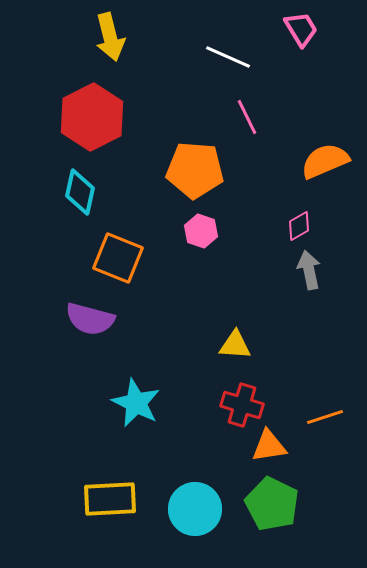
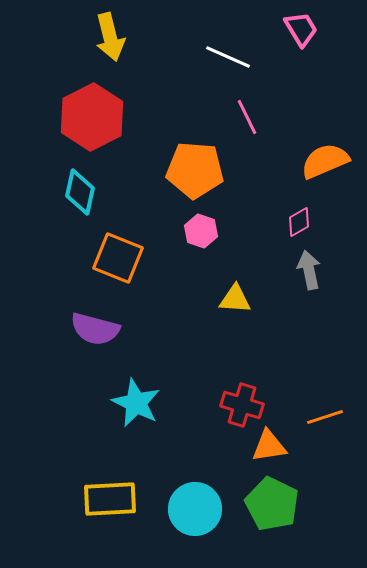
pink diamond: moved 4 px up
purple semicircle: moved 5 px right, 10 px down
yellow triangle: moved 46 px up
